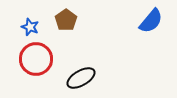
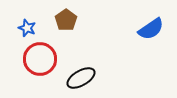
blue semicircle: moved 8 px down; rotated 16 degrees clockwise
blue star: moved 3 px left, 1 px down
red circle: moved 4 px right
